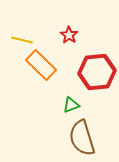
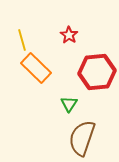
yellow line: rotated 60 degrees clockwise
orange rectangle: moved 5 px left, 3 px down
green triangle: moved 2 px left, 1 px up; rotated 36 degrees counterclockwise
brown semicircle: rotated 36 degrees clockwise
